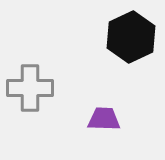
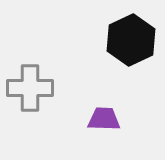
black hexagon: moved 3 px down
